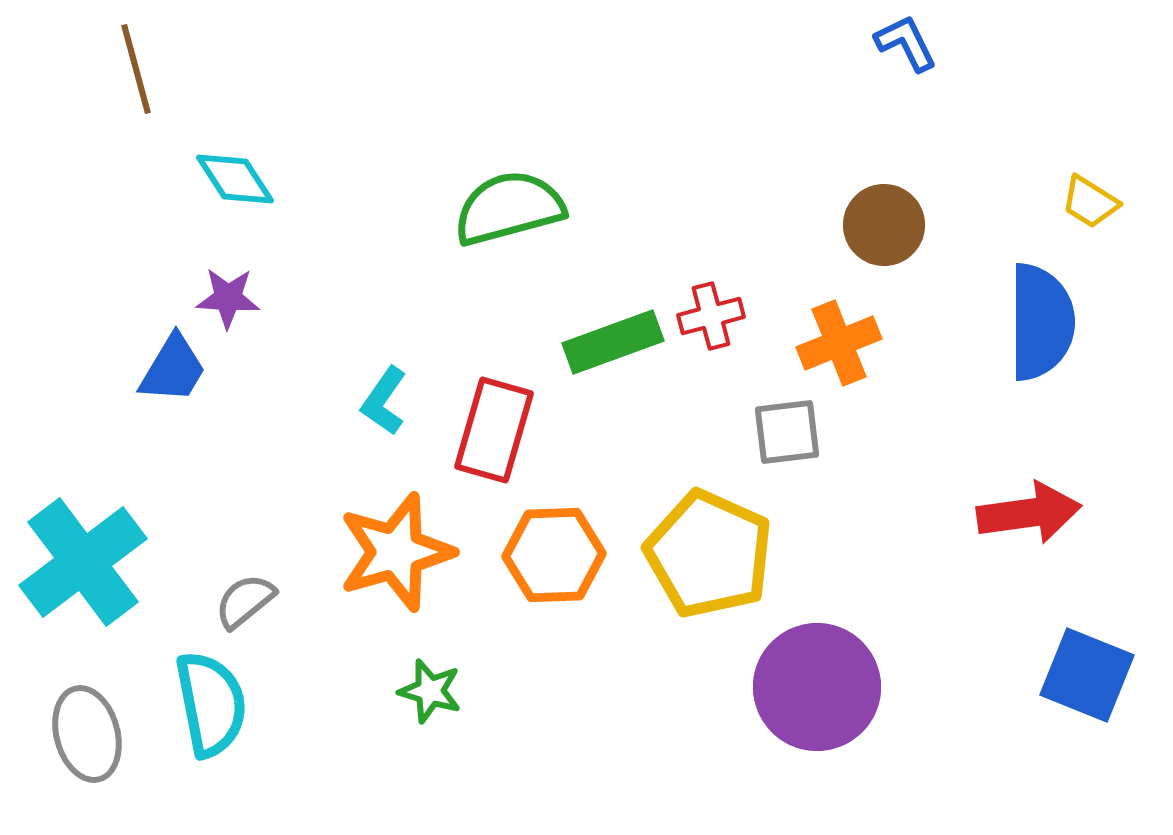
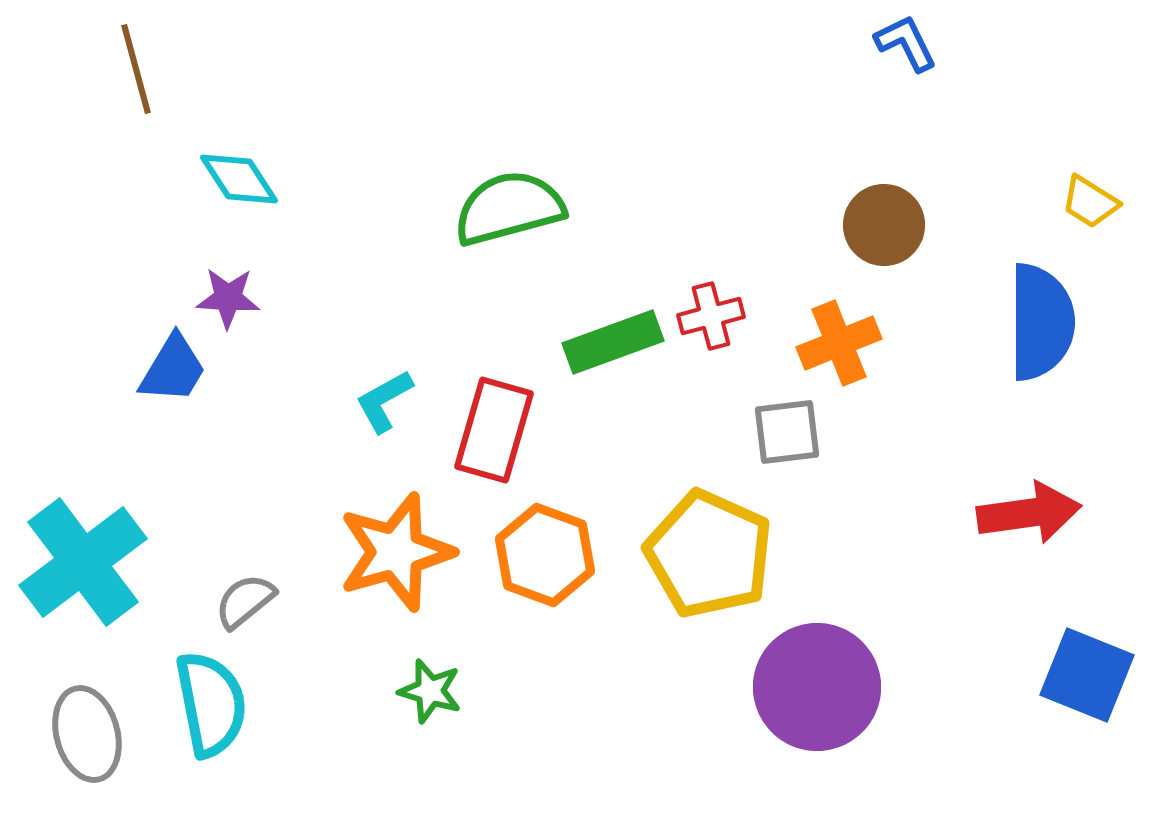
cyan diamond: moved 4 px right
cyan L-shape: rotated 26 degrees clockwise
orange hexagon: moved 9 px left; rotated 22 degrees clockwise
